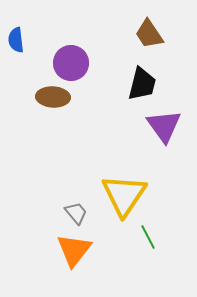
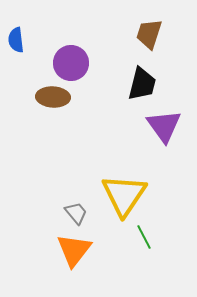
brown trapezoid: rotated 52 degrees clockwise
green line: moved 4 px left
